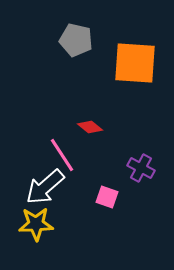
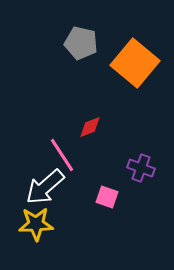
gray pentagon: moved 5 px right, 3 px down
orange square: rotated 36 degrees clockwise
red diamond: rotated 60 degrees counterclockwise
purple cross: rotated 8 degrees counterclockwise
